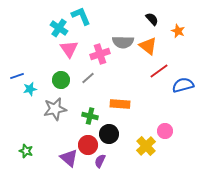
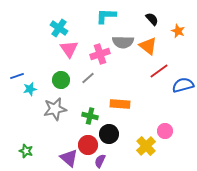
cyan L-shape: moved 25 px right; rotated 65 degrees counterclockwise
